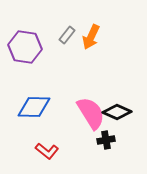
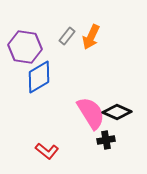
gray rectangle: moved 1 px down
blue diamond: moved 5 px right, 30 px up; rotated 32 degrees counterclockwise
